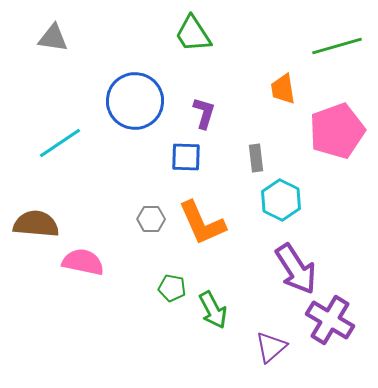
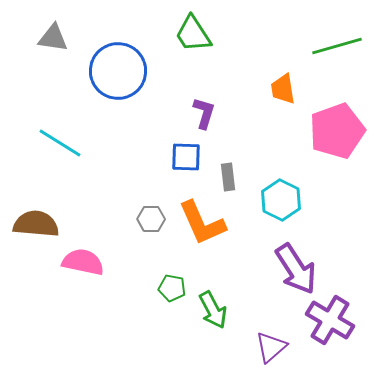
blue circle: moved 17 px left, 30 px up
cyan line: rotated 66 degrees clockwise
gray rectangle: moved 28 px left, 19 px down
